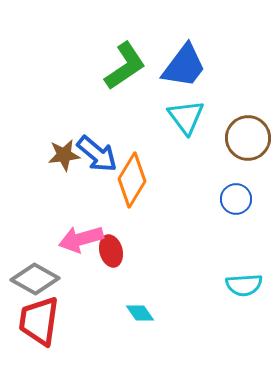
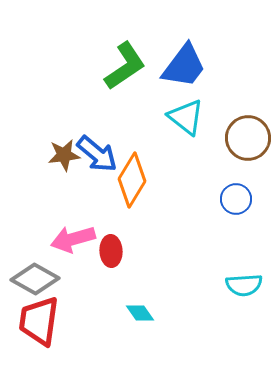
cyan triangle: rotated 15 degrees counterclockwise
pink arrow: moved 8 px left
red ellipse: rotated 12 degrees clockwise
